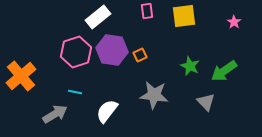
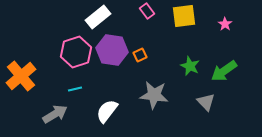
pink rectangle: rotated 28 degrees counterclockwise
pink star: moved 9 px left, 2 px down
cyan line: moved 3 px up; rotated 24 degrees counterclockwise
